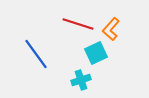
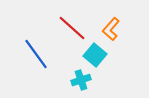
red line: moved 6 px left, 4 px down; rotated 24 degrees clockwise
cyan square: moved 1 px left, 2 px down; rotated 25 degrees counterclockwise
